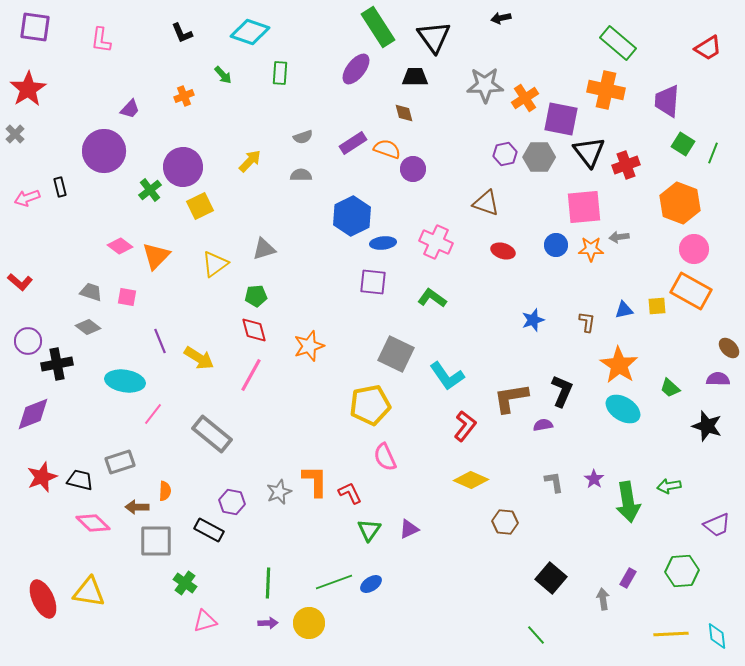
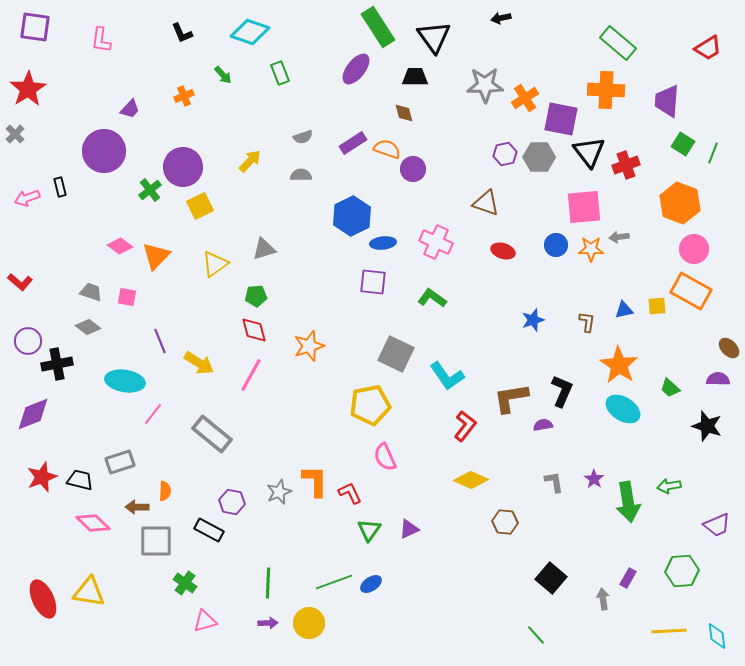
green rectangle at (280, 73): rotated 25 degrees counterclockwise
orange cross at (606, 90): rotated 9 degrees counterclockwise
yellow arrow at (199, 358): moved 5 px down
yellow line at (671, 634): moved 2 px left, 3 px up
